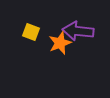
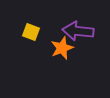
orange star: moved 2 px right, 5 px down
